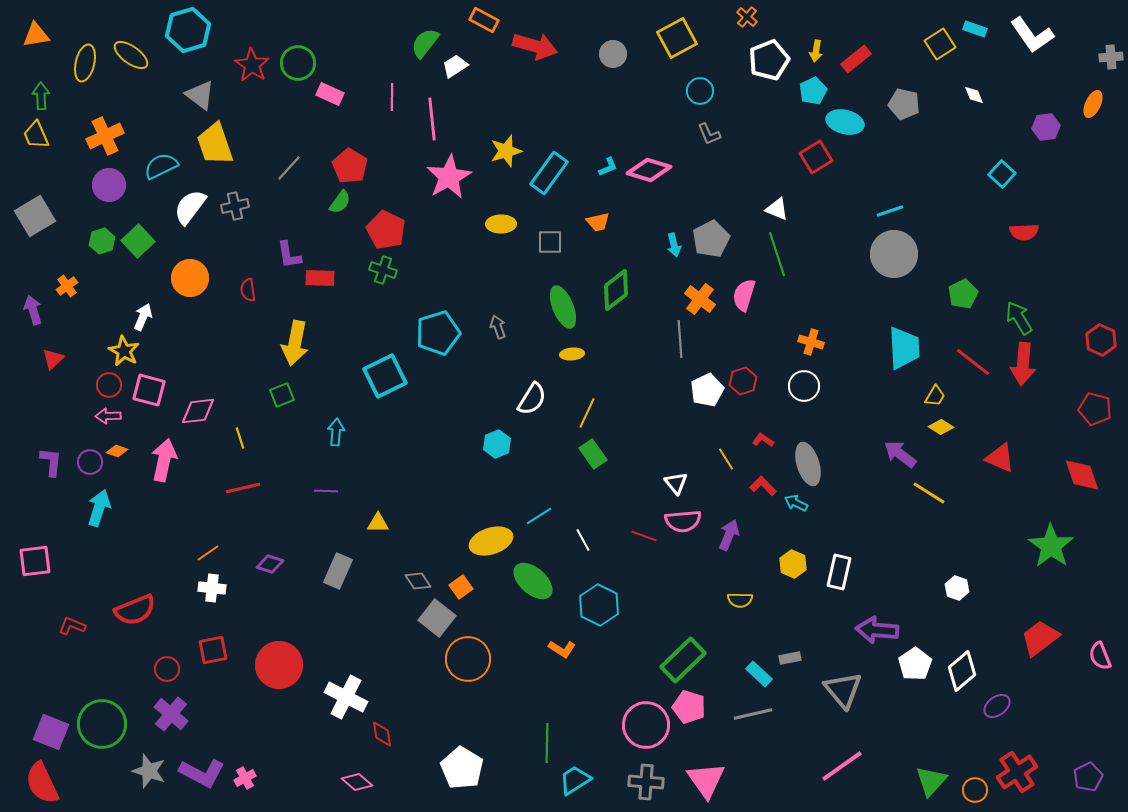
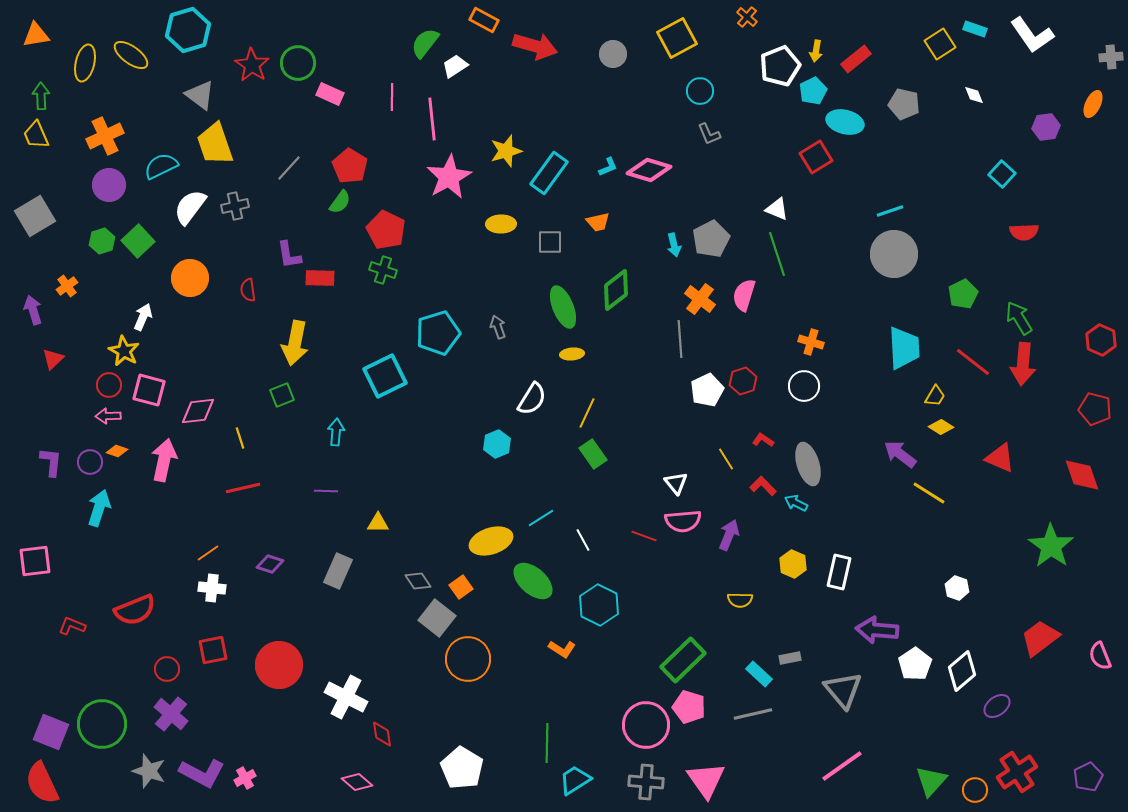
white pentagon at (769, 60): moved 11 px right, 6 px down
cyan line at (539, 516): moved 2 px right, 2 px down
